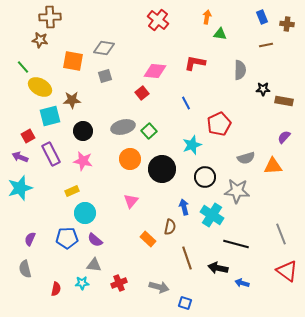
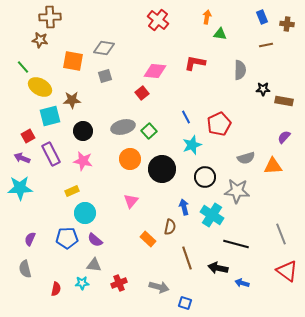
blue line at (186, 103): moved 14 px down
purple arrow at (20, 157): moved 2 px right, 1 px down
cyan star at (20, 188): rotated 15 degrees clockwise
